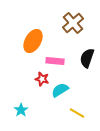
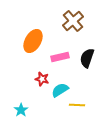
brown cross: moved 2 px up
pink rectangle: moved 5 px right, 4 px up; rotated 18 degrees counterclockwise
yellow line: moved 8 px up; rotated 28 degrees counterclockwise
